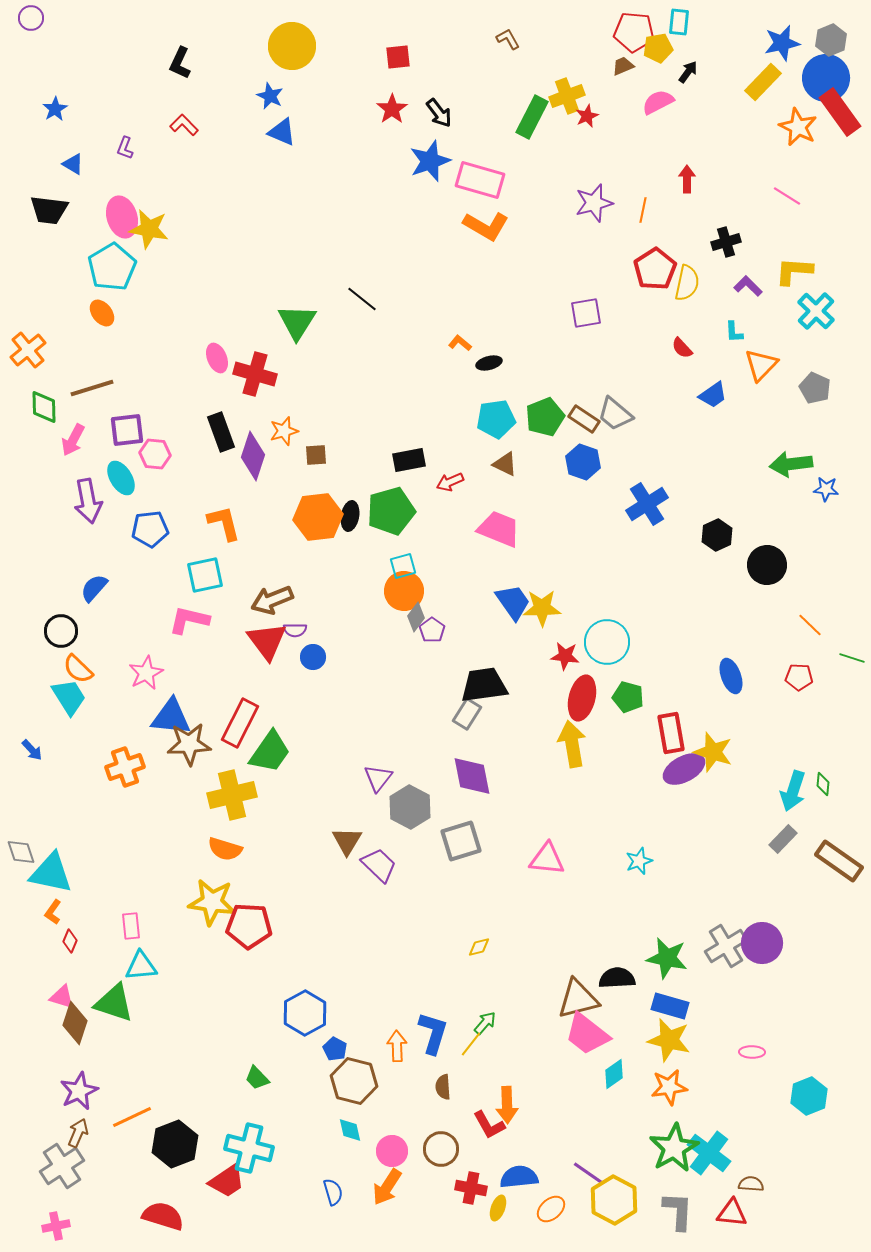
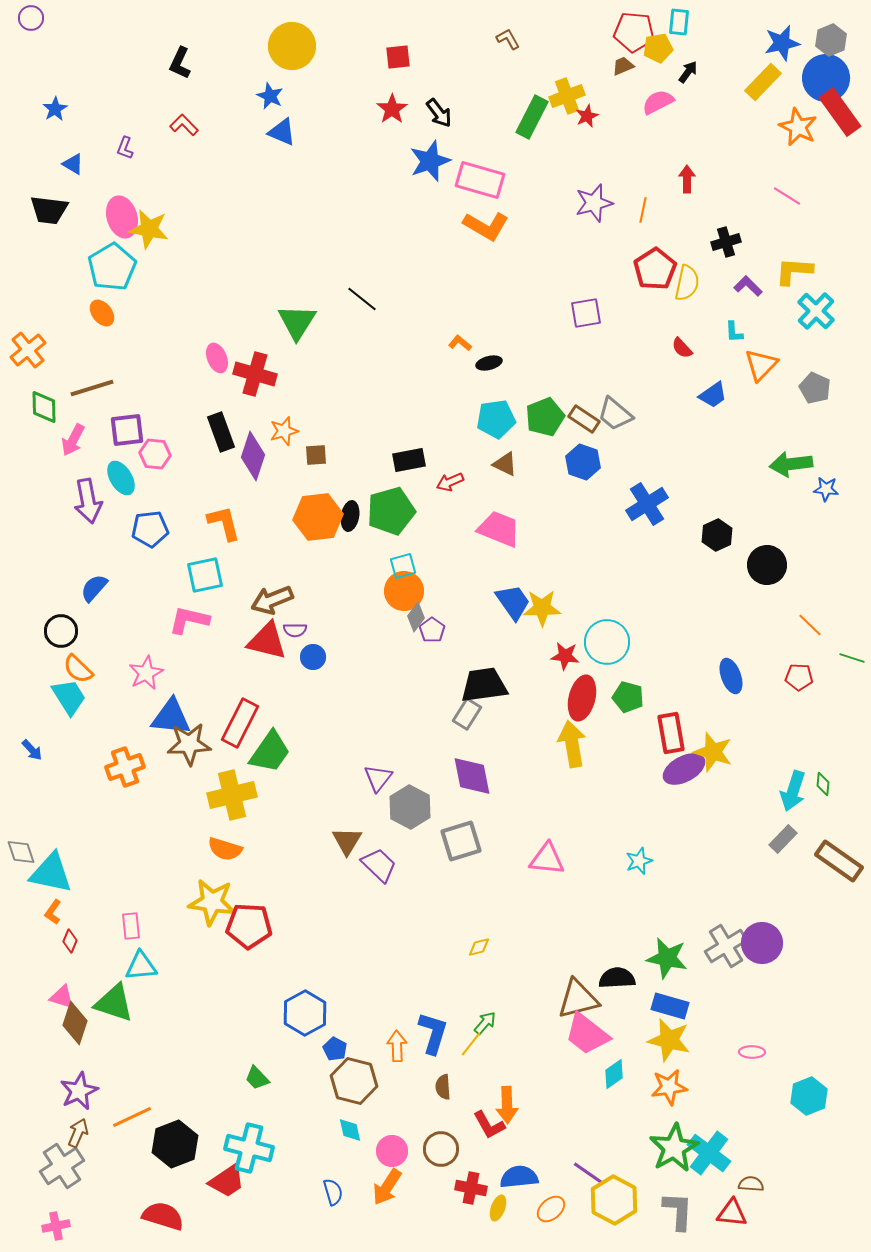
red triangle at (267, 641): rotated 39 degrees counterclockwise
